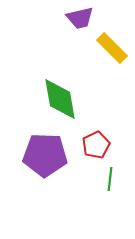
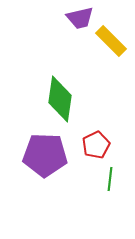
yellow rectangle: moved 1 px left, 7 px up
green diamond: rotated 18 degrees clockwise
